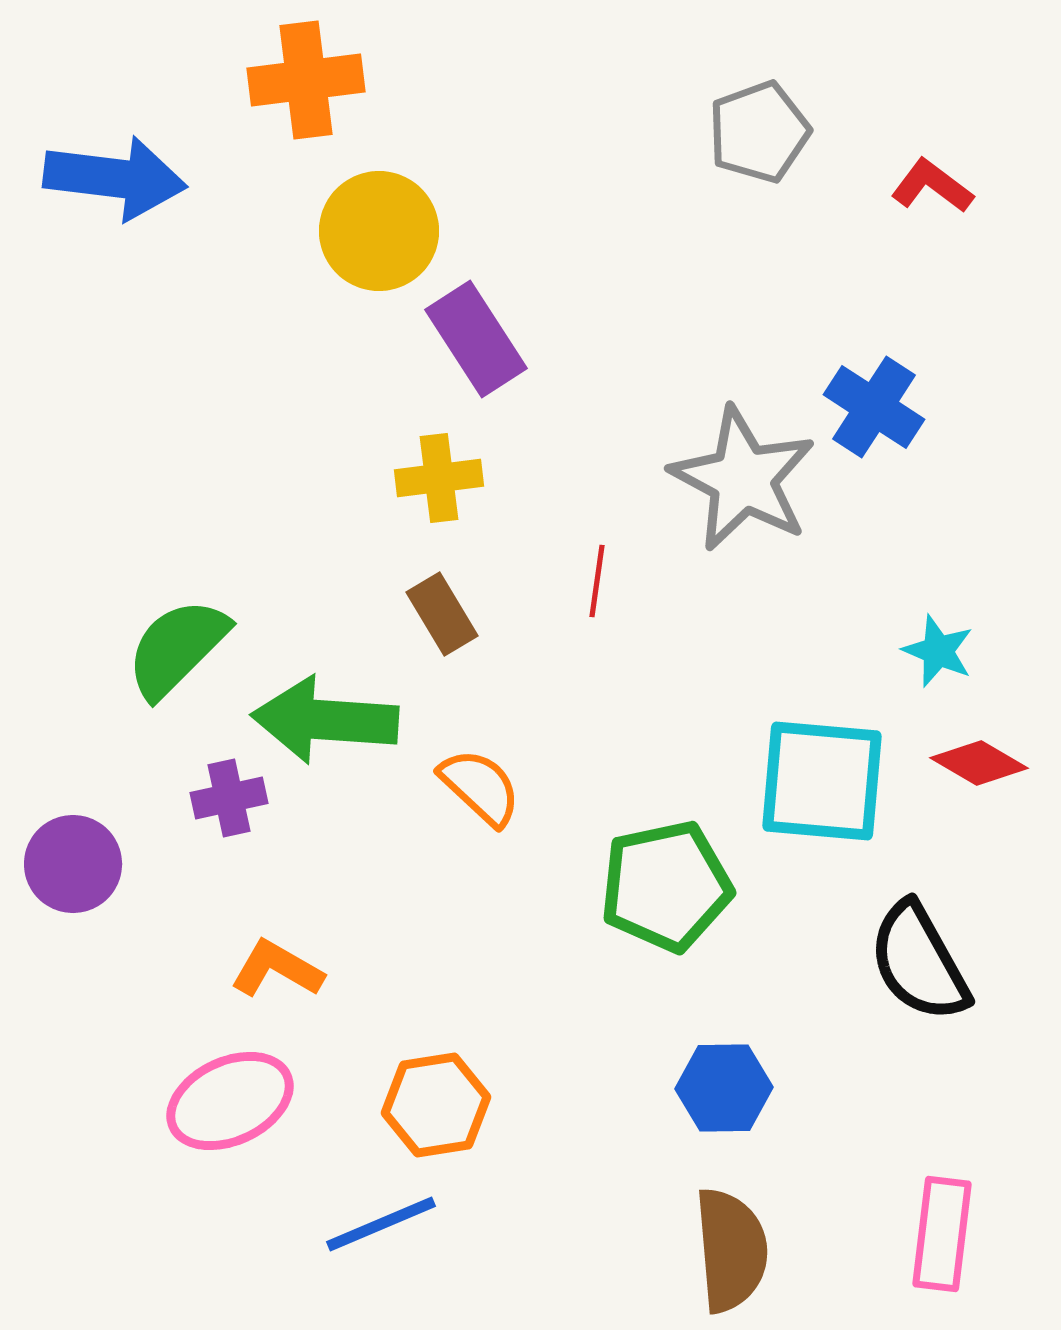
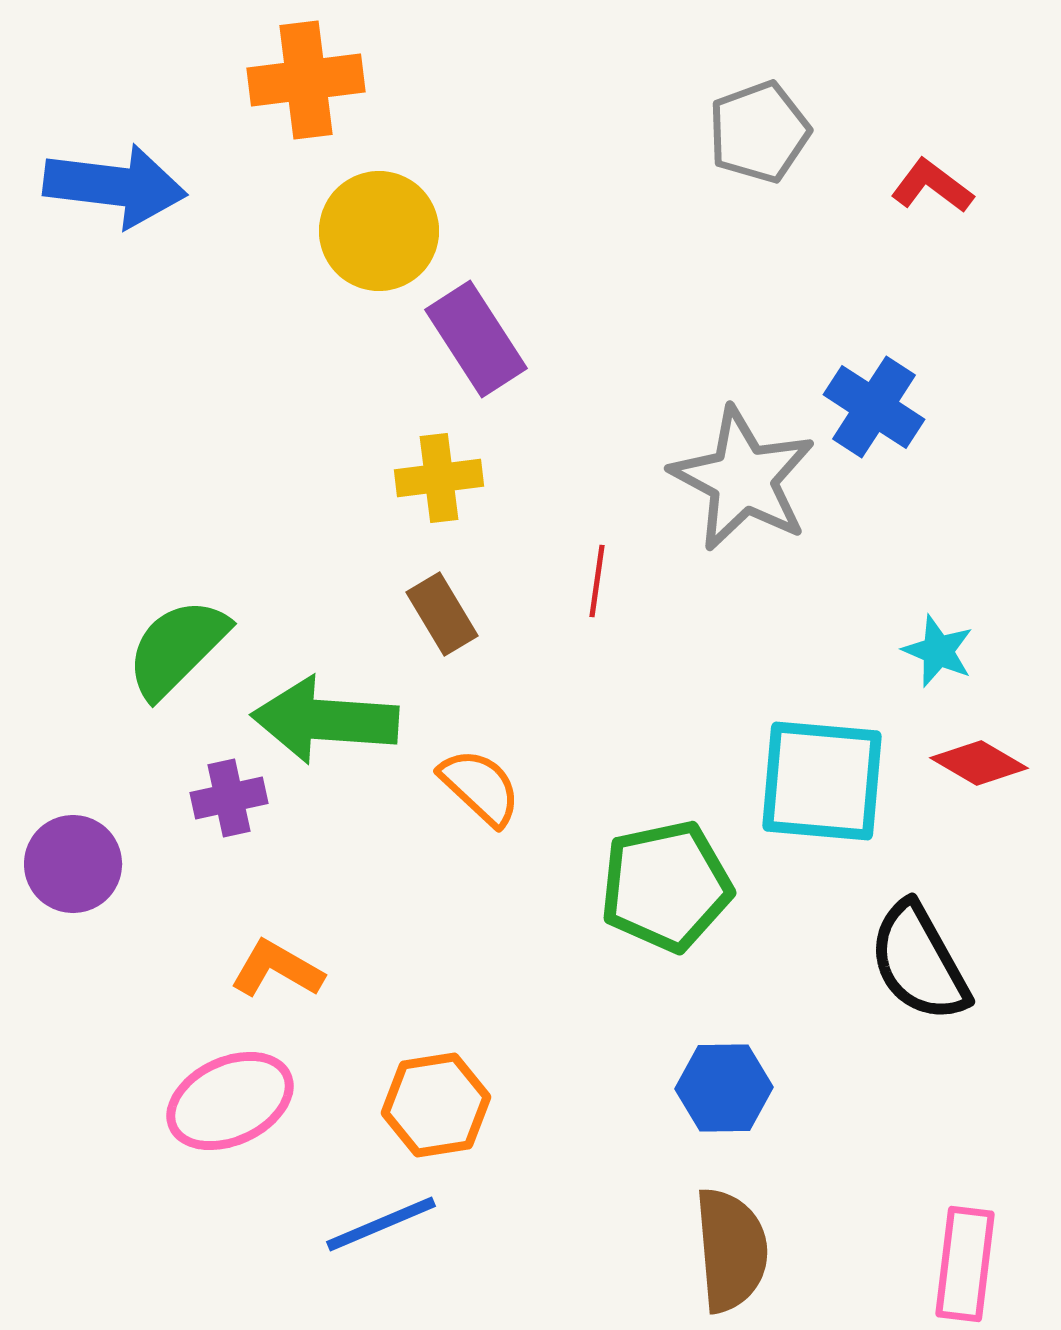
blue arrow: moved 8 px down
pink rectangle: moved 23 px right, 30 px down
